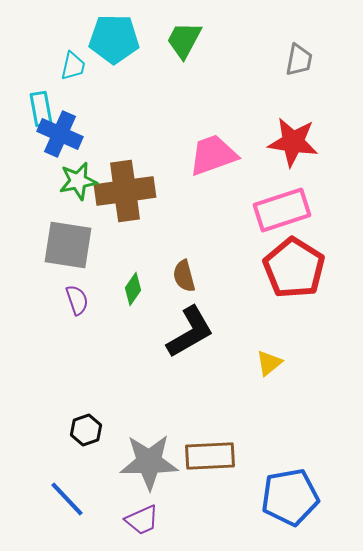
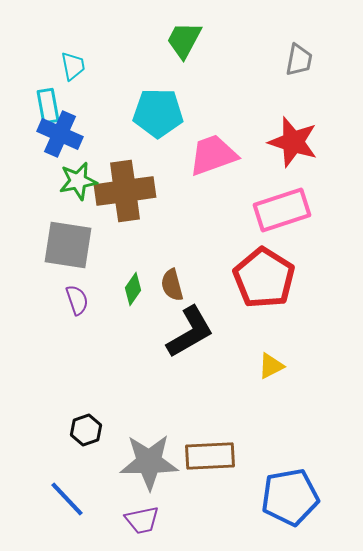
cyan pentagon: moved 44 px right, 74 px down
cyan trapezoid: rotated 24 degrees counterclockwise
cyan rectangle: moved 7 px right, 3 px up
red star: rotated 9 degrees clockwise
red pentagon: moved 30 px left, 10 px down
brown semicircle: moved 12 px left, 9 px down
yellow triangle: moved 2 px right, 3 px down; rotated 12 degrees clockwise
purple trapezoid: rotated 12 degrees clockwise
